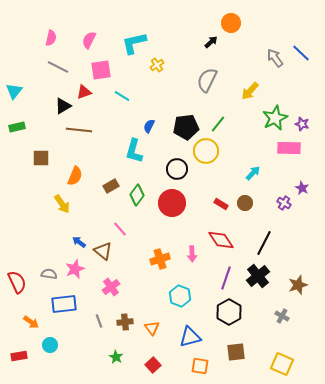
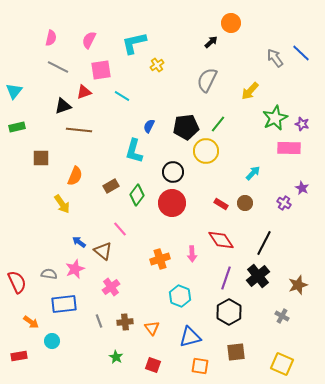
black triangle at (63, 106): rotated 12 degrees clockwise
black circle at (177, 169): moved 4 px left, 3 px down
cyan circle at (50, 345): moved 2 px right, 4 px up
red square at (153, 365): rotated 28 degrees counterclockwise
